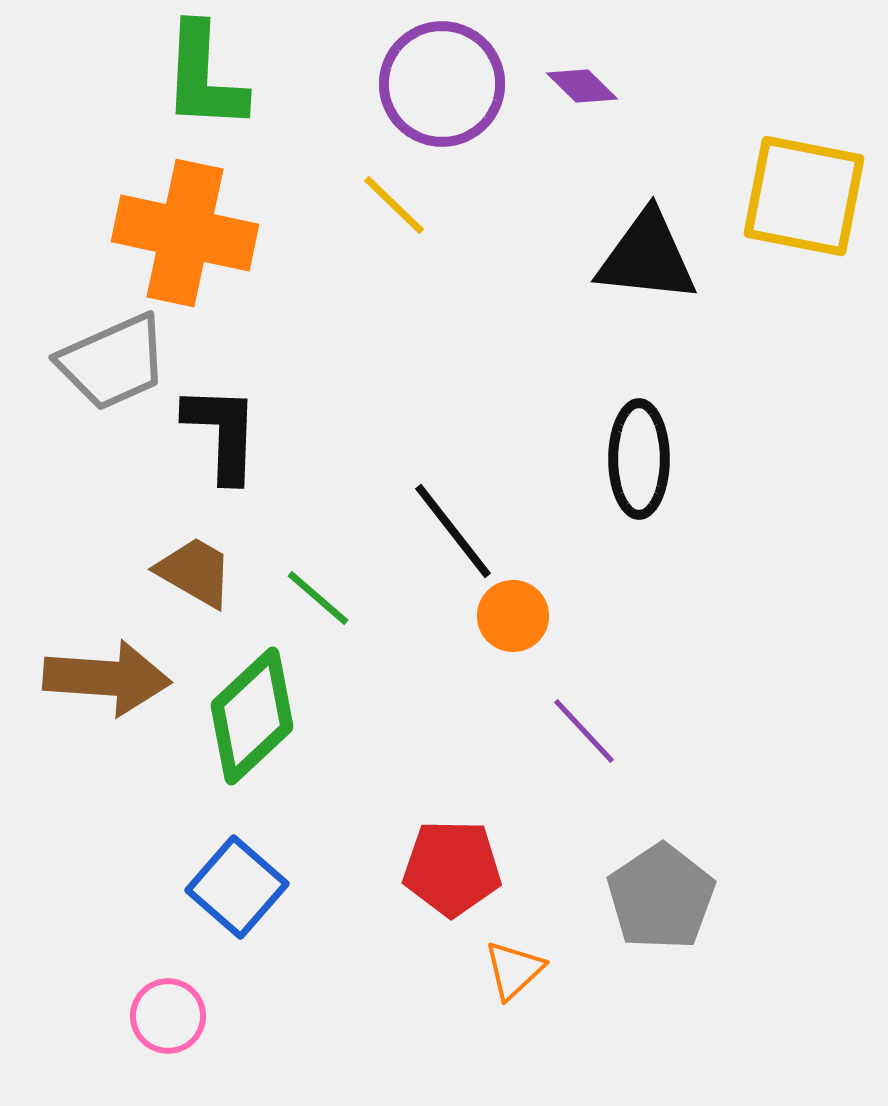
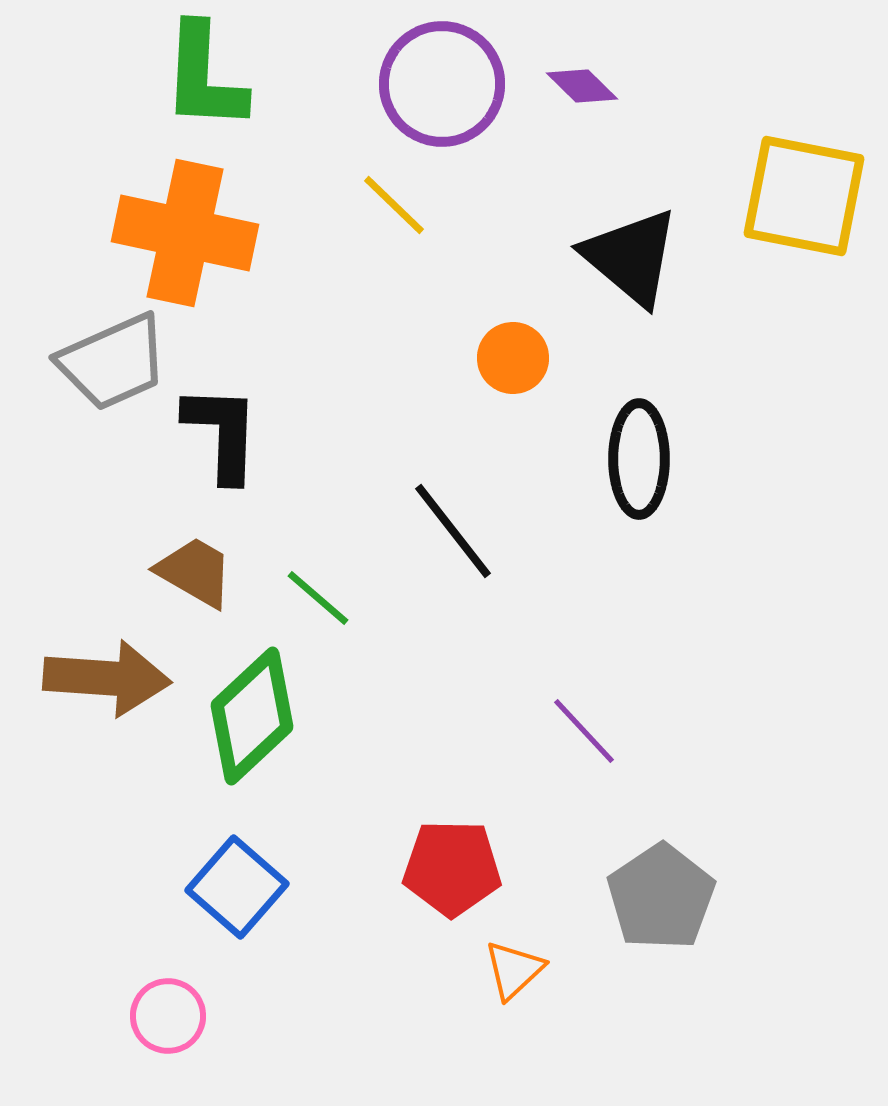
black triangle: moved 16 px left; rotated 34 degrees clockwise
orange circle: moved 258 px up
